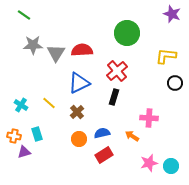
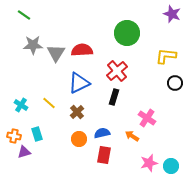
pink cross: moved 2 px left; rotated 30 degrees clockwise
red rectangle: rotated 48 degrees counterclockwise
